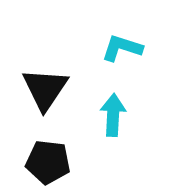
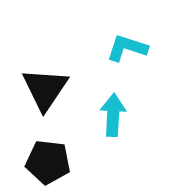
cyan L-shape: moved 5 px right
